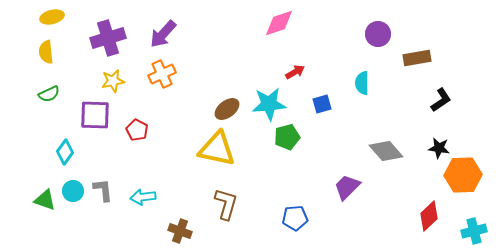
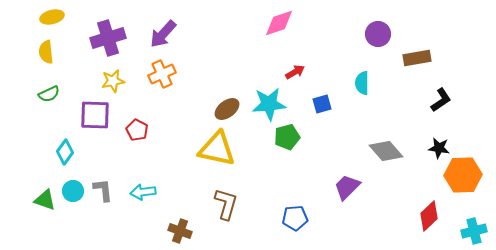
cyan arrow: moved 5 px up
